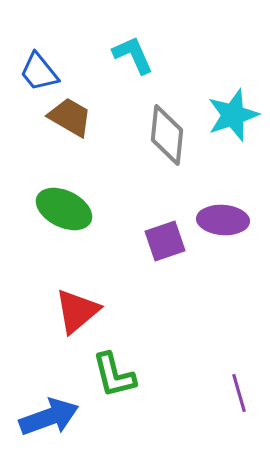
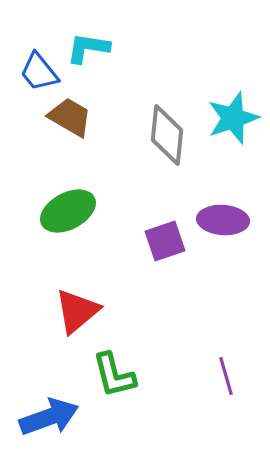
cyan L-shape: moved 45 px left, 7 px up; rotated 57 degrees counterclockwise
cyan star: moved 3 px down
green ellipse: moved 4 px right, 2 px down; rotated 54 degrees counterclockwise
purple line: moved 13 px left, 17 px up
